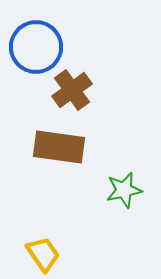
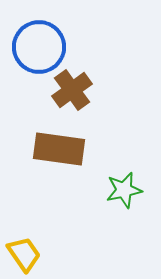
blue circle: moved 3 px right
brown rectangle: moved 2 px down
yellow trapezoid: moved 19 px left
